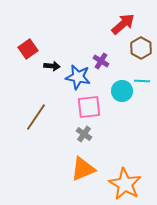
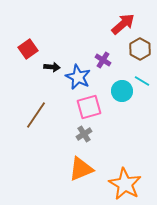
brown hexagon: moved 1 px left, 1 px down
purple cross: moved 2 px right, 1 px up
black arrow: moved 1 px down
blue star: rotated 15 degrees clockwise
cyan line: rotated 28 degrees clockwise
pink square: rotated 10 degrees counterclockwise
brown line: moved 2 px up
gray cross: rotated 21 degrees clockwise
orange triangle: moved 2 px left
